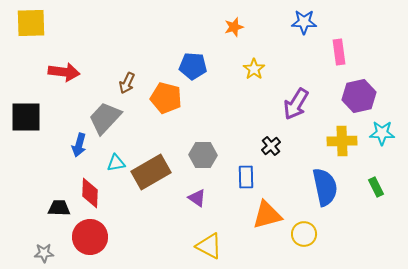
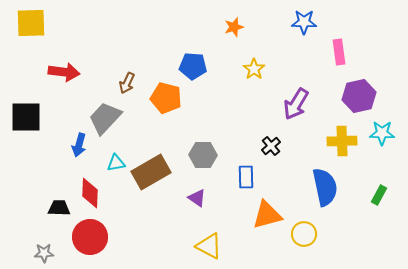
green rectangle: moved 3 px right, 8 px down; rotated 54 degrees clockwise
